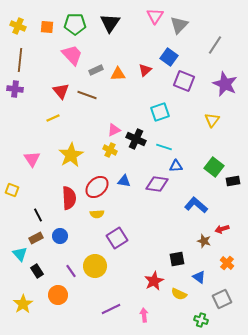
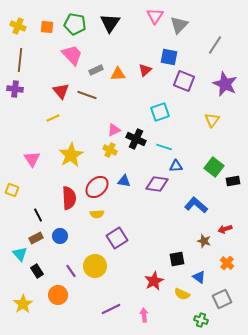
green pentagon at (75, 24): rotated 10 degrees clockwise
blue square at (169, 57): rotated 24 degrees counterclockwise
red arrow at (222, 229): moved 3 px right
yellow semicircle at (179, 294): moved 3 px right
